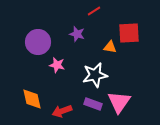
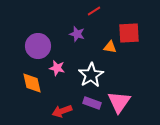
purple circle: moved 4 px down
pink star: moved 3 px down
white star: moved 4 px left; rotated 20 degrees counterclockwise
orange diamond: moved 16 px up
purple rectangle: moved 1 px left, 1 px up
